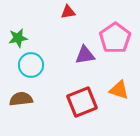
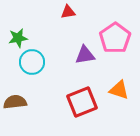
cyan circle: moved 1 px right, 3 px up
brown semicircle: moved 6 px left, 3 px down
